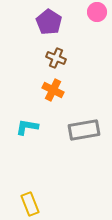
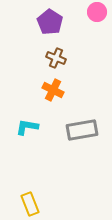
purple pentagon: moved 1 px right
gray rectangle: moved 2 px left
